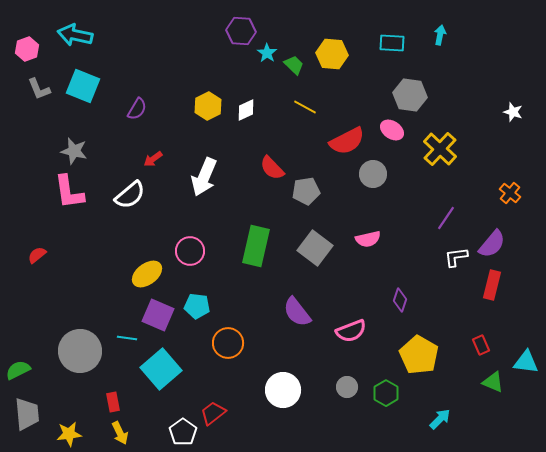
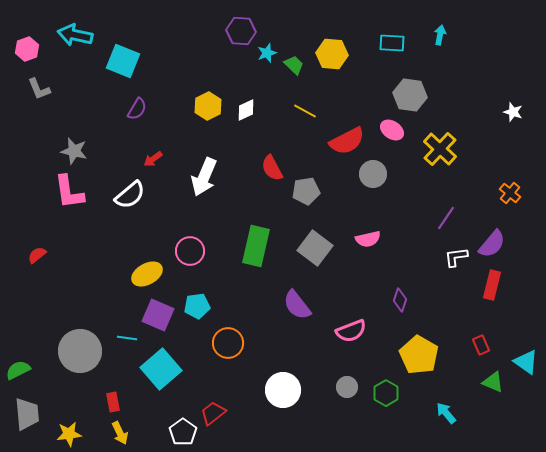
cyan star at (267, 53): rotated 18 degrees clockwise
cyan square at (83, 86): moved 40 px right, 25 px up
yellow line at (305, 107): moved 4 px down
red semicircle at (272, 168): rotated 16 degrees clockwise
yellow ellipse at (147, 274): rotated 8 degrees clockwise
cyan pentagon at (197, 306): rotated 15 degrees counterclockwise
purple semicircle at (297, 312): moved 7 px up
cyan triangle at (526, 362): rotated 28 degrees clockwise
cyan arrow at (440, 419): moved 6 px right, 6 px up; rotated 85 degrees counterclockwise
